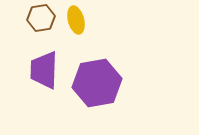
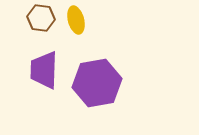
brown hexagon: rotated 16 degrees clockwise
